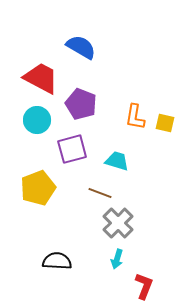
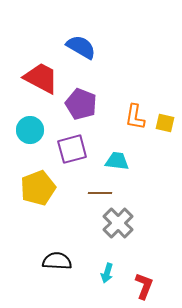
cyan circle: moved 7 px left, 10 px down
cyan trapezoid: rotated 10 degrees counterclockwise
brown line: rotated 20 degrees counterclockwise
cyan arrow: moved 10 px left, 14 px down
